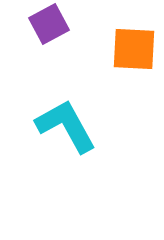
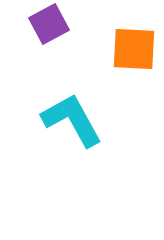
cyan L-shape: moved 6 px right, 6 px up
